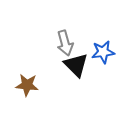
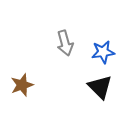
black triangle: moved 24 px right, 22 px down
brown star: moved 5 px left; rotated 25 degrees counterclockwise
